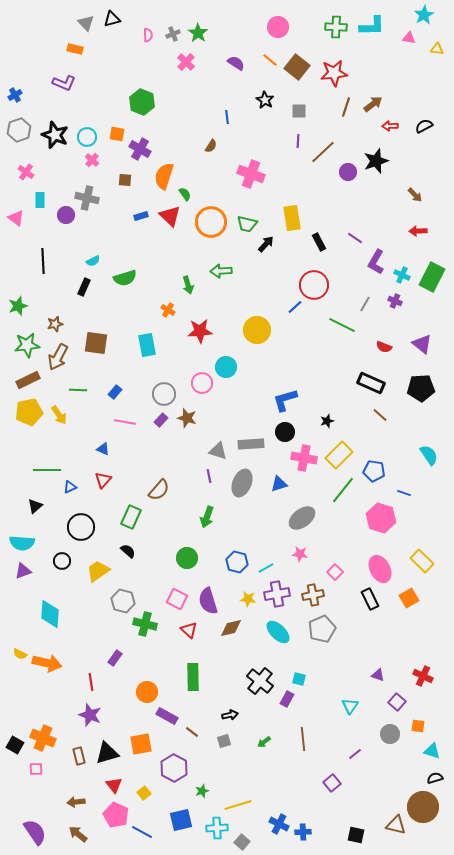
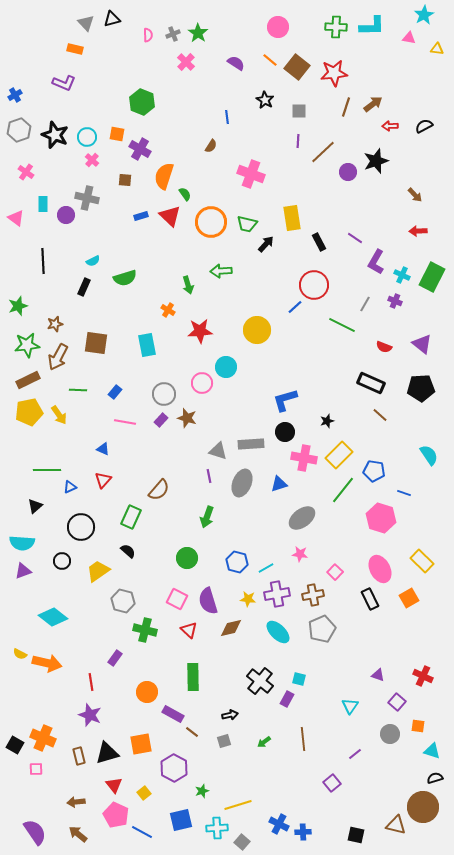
cyan rectangle at (40, 200): moved 3 px right, 4 px down
cyan diamond at (50, 614): moved 3 px right, 3 px down; rotated 56 degrees counterclockwise
green cross at (145, 624): moved 6 px down
purple rectangle at (167, 716): moved 6 px right, 2 px up
